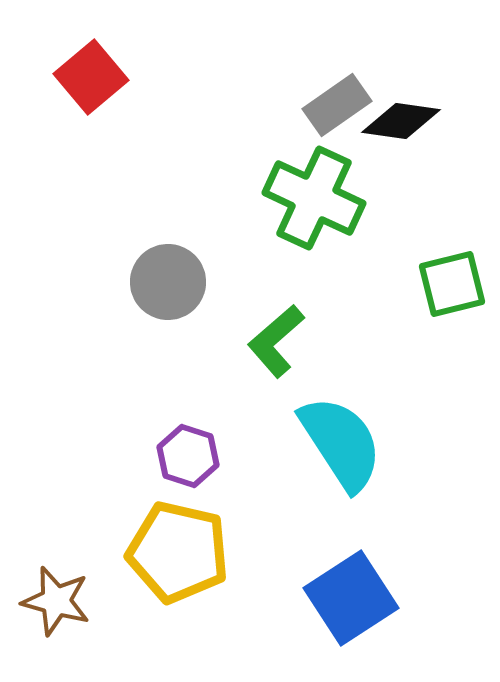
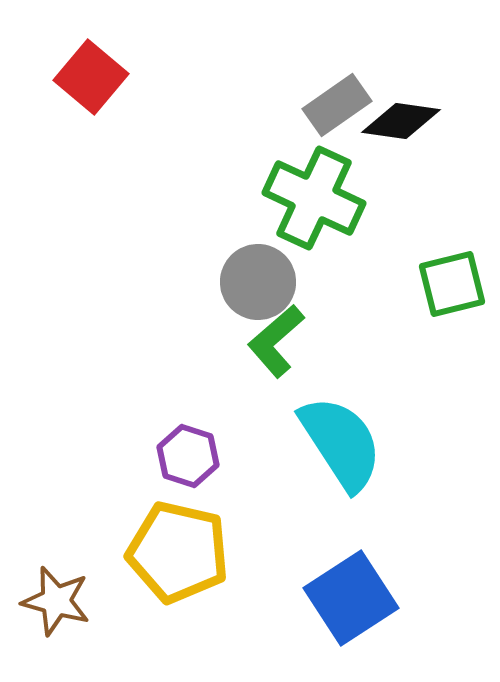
red square: rotated 10 degrees counterclockwise
gray circle: moved 90 px right
